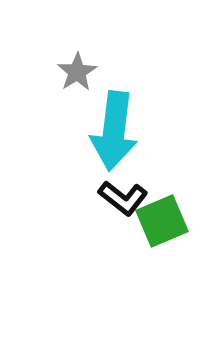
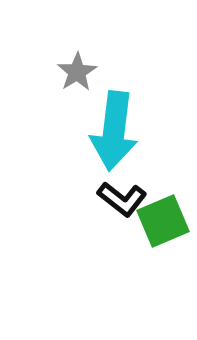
black L-shape: moved 1 px left, 1 px down
green square: moved 1 px right
